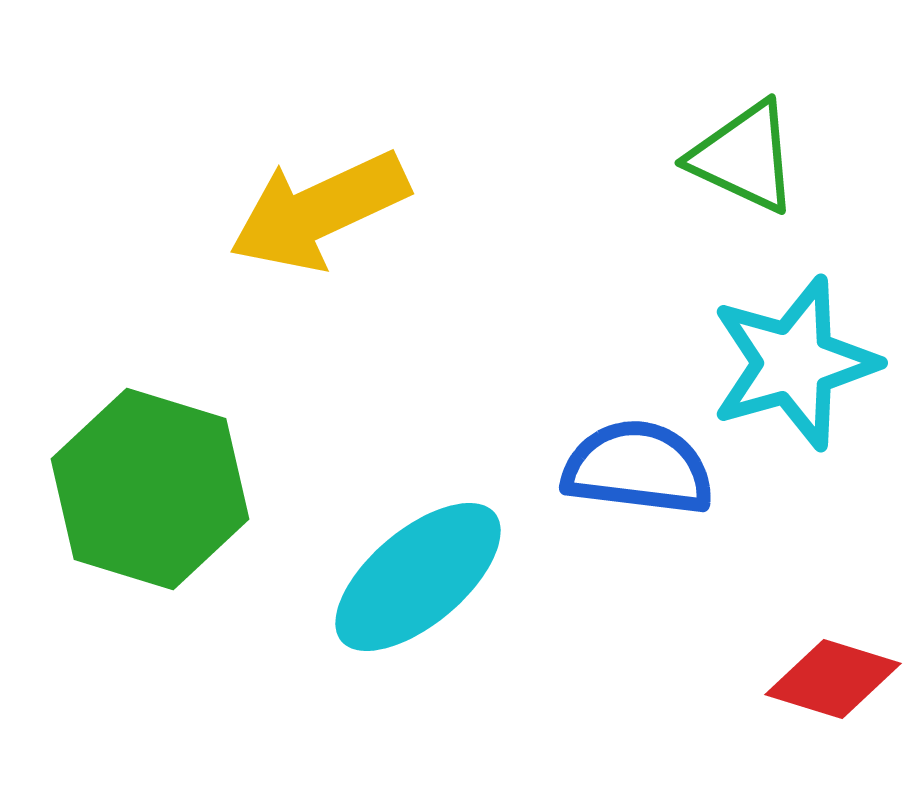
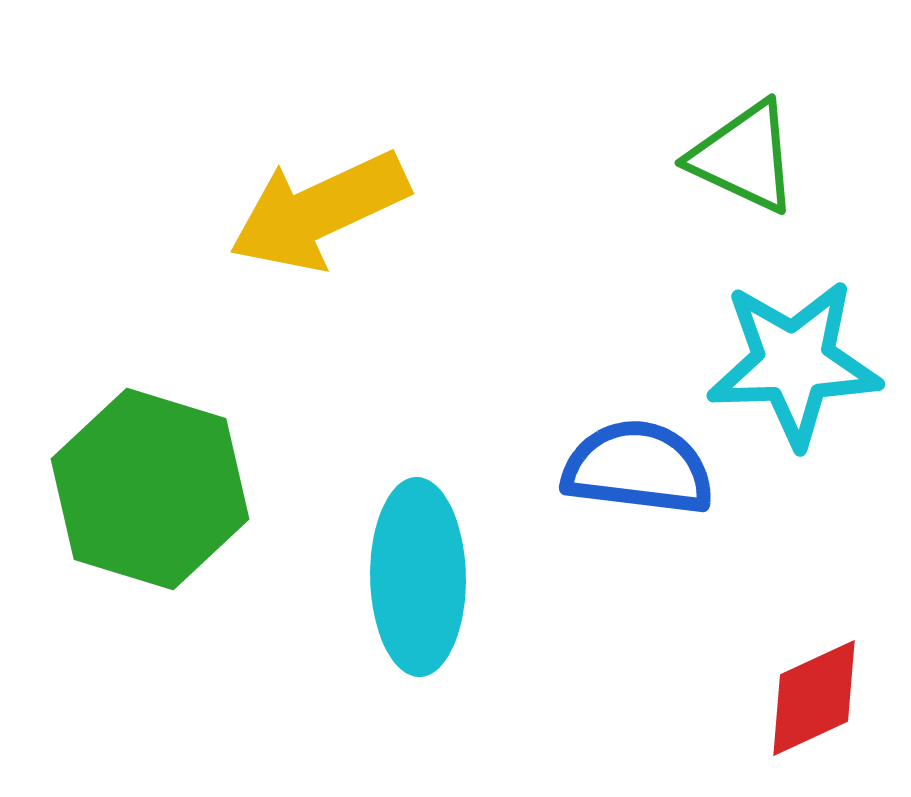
cyan star: rotated 14 degrees clockwise
cyan ellipse: rotated 51 degrees counterclockwise
red diamond: moved 19 px left, 19 px down; rotated 42 degrees counterclockwise
